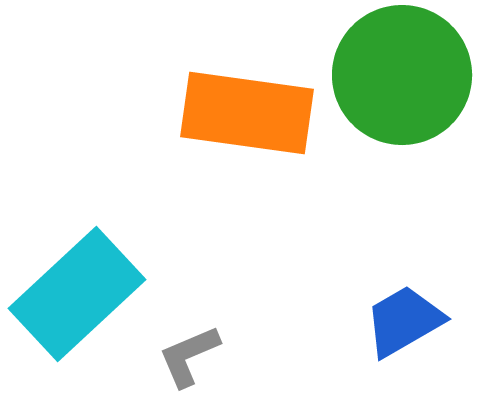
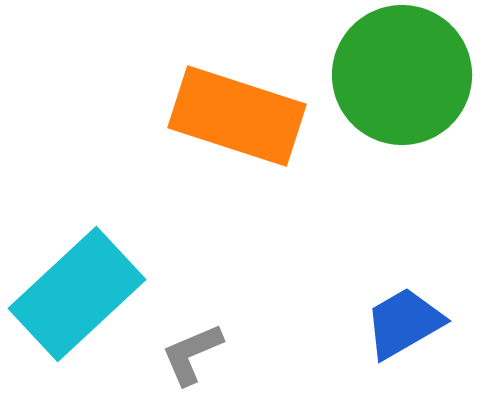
orange rectangle: moved 10 px left, 3 px down; rotated 10 degrees clockwise
blue trapezoid: moved 2 px down
gray L-shape: moved 3 px right, 2 px up
